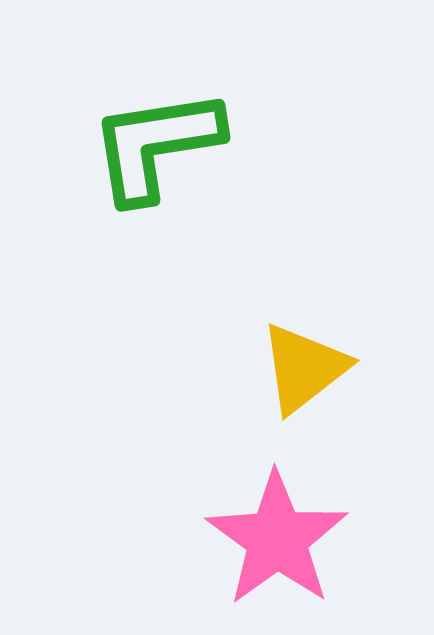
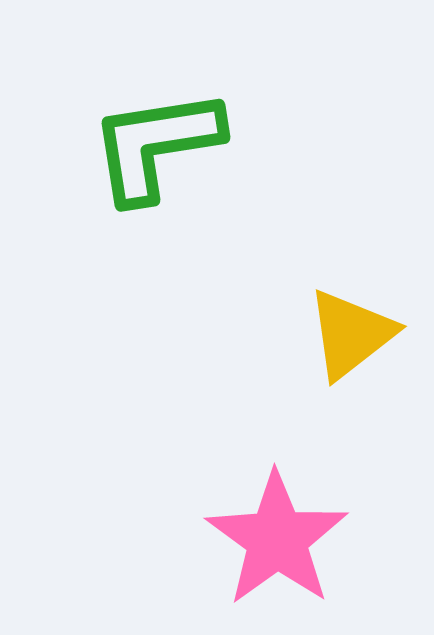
yellow triangle: moved 47 px right, 34 px up
